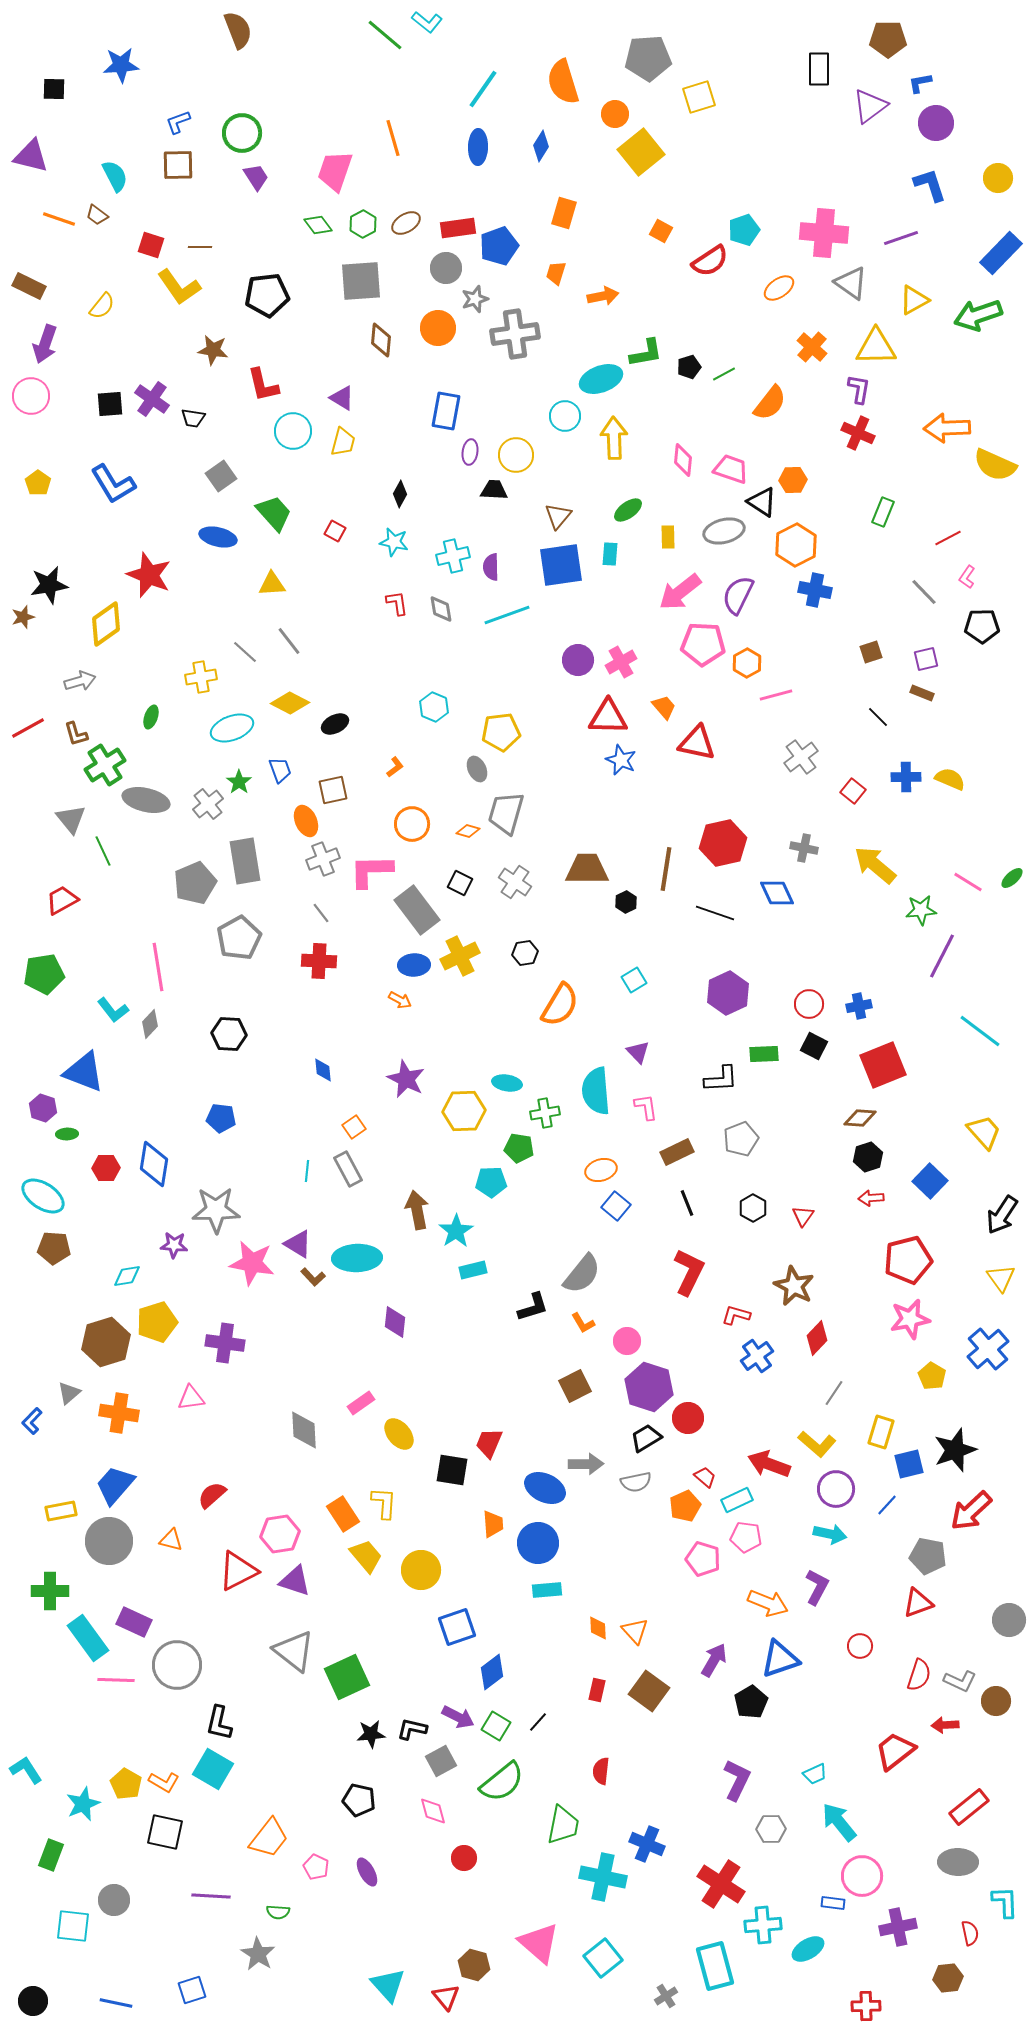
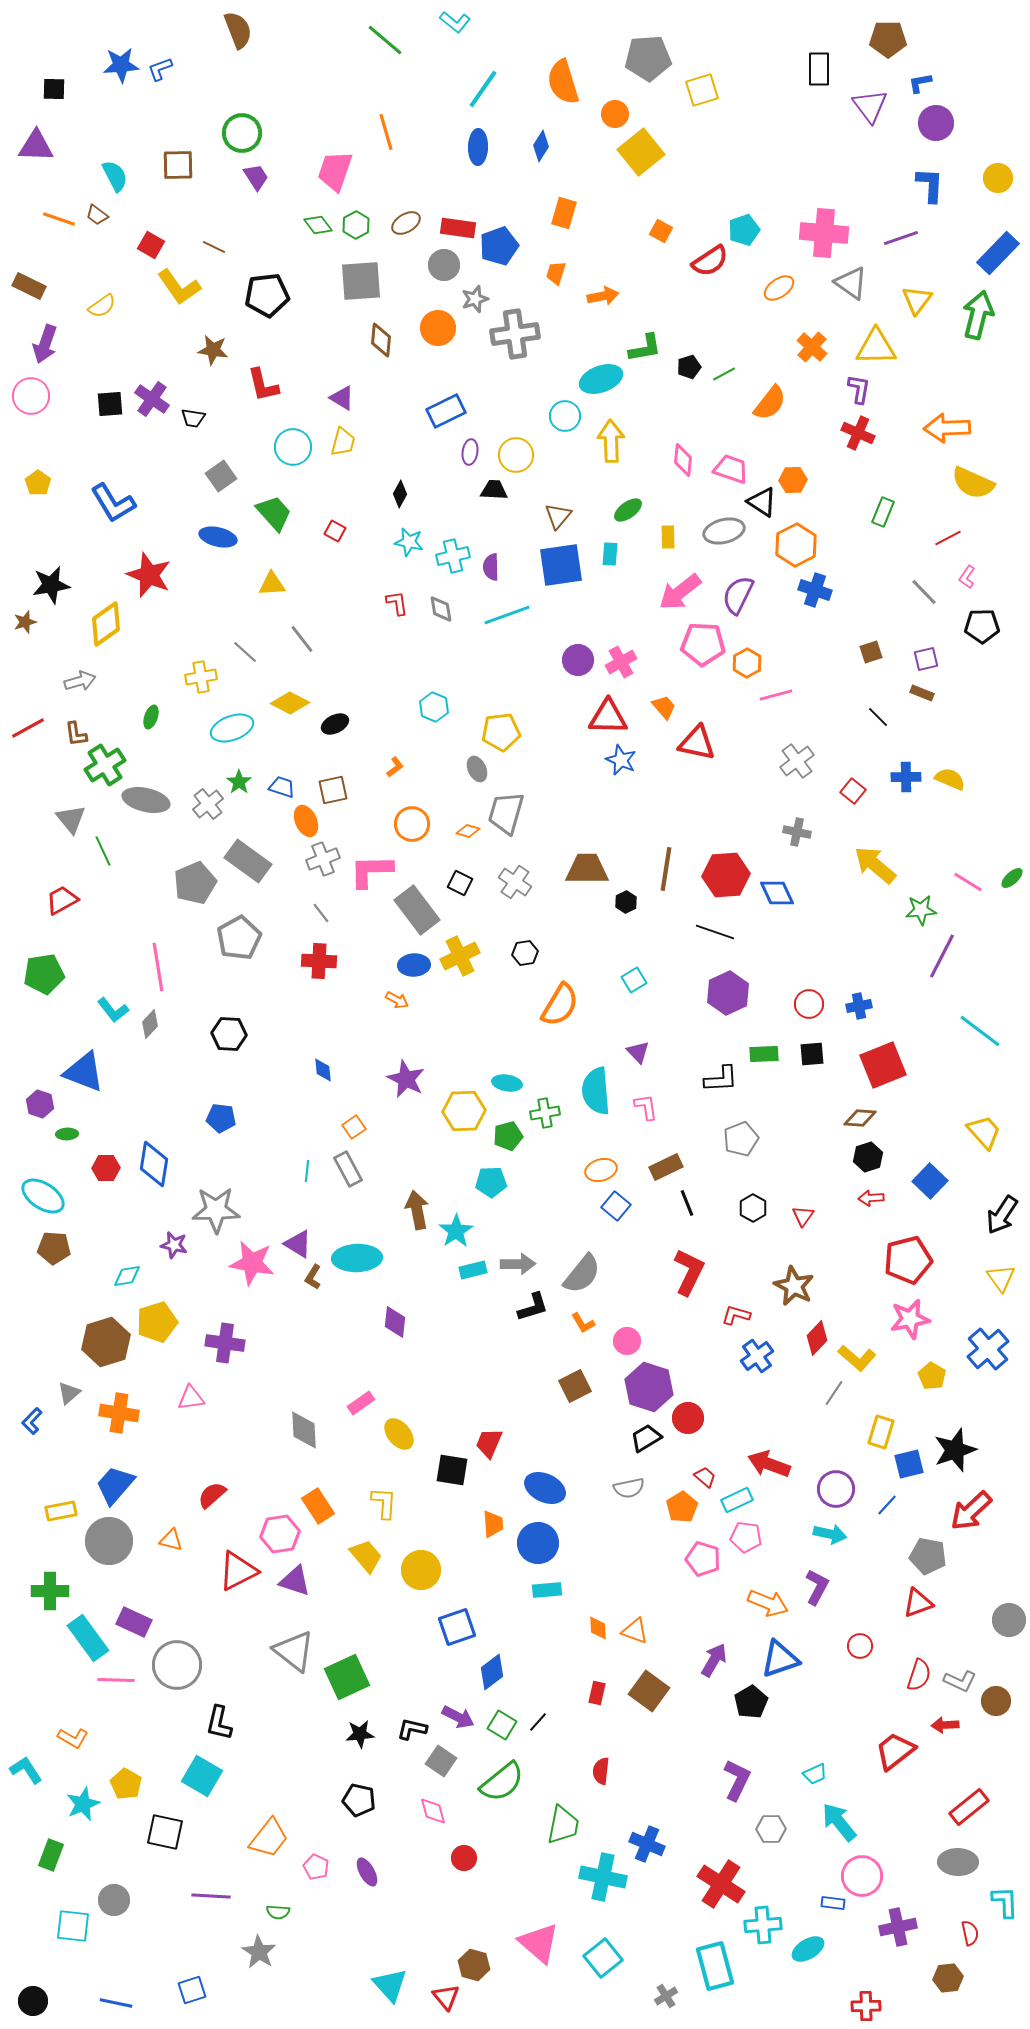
cyan L-shape at (427, 22): moved 28 px right
green line at (385, 35): moved 5 px down
yellow square at (699, 97): moved 3 px right, 7 px up
purple triangle at (870, 106): rotated 30 degrees counterclockwise
blue L-shape at (178, 122): moved 18 px left, 53 px up
orange line at (393, 138): moved 7 px left, 6 px up
purple triangle at (31, 156): moved 5 px right, 10 px up; rotated 12 degrees counterclockwise
blue L-shape at (930, 185): rotated 21 degrees clockwise
green hexagon at (363, 224): moved 7 px left, 1 px down
red rectangle at (458, 228): rotated 16 degrees clockwise
red square at (151, 245): rotated 12 degrees clockwise
brown line at (200, 247): moved 14 px right; rotated 25 degrees clockwise
blue rectangle at (1001, 253): moved 3 px left
gray circle at (446, 268): moved 2 px left, 3 px up
yellow triangle at (914, 300): moved 3 px right; rotated 24 degrees counterclockwise
yellow semicircle at (102, 306): rotated 16 degrees clockwise
green arrow at (978, 315): rotated 123 degrees clockwise
green L-shape at (646, 353): moved 1 px left, 5 px up
blue rectangle at (446, 411): rotated 54 degrees clockwise
cyan circle at (293, 431): moved 16 px down
yellow arrow at (614, 438): moved 3 px left, 3 px down
yellow semicircle at (995, 465): moved 22 px left, 18 px down
blue L-shape at (113, 484): moved 19 px down
cyan star at (394, 542): moved 15 px right
black star at (49, 585): moved 2 px right
blue cross at (815, 590): rotated 8 degrees clockwise
brown star at (23, 617): moved 2 px right, 5 px down
gray line at (289, 641): moved 13 px right, 2 px up
brown L-shape at (76, 734): rotated 8 degrees clockwise
gray cross at (801, 757): moved 4 px left, 4 px down
blue trapezoid at (280, 770): moved 2 px right, 17 px down; rotated 52 degrees counterclockwise
red hexagon at (723, 843): moved 3 px right, 32 px down; rotated 9 degrees clockwise
gray cross at (804, 848): moved 7 px left, 16 px up
gray rectangle at (245, 861): moved 3 px right; rotated 45 degrees counterclockwise
black line at (715, 913): moved 19 px down
orange arrow at (400, 1000): moved 3 px left
black square at (814, 1046): moved 2 px left, 8 px down; rotated 32 degrees counterclockwise
purple hexagon at (43, 1108): moved 3 px left, 4 px up
green pentagon at (519, 1148): moved 11 px left, 12 px up; rotated 24 degrees counterclockwise
brown rectangle at (677, 1152): moved 11 px left, 15 px down
purple star at (174, 1245): rotated 8 degrees clockwise
brown L-shape at (313, 1277): rotated 75 degrees clockwise
yellow L-shape at (817, 1444): moved 40 px right, 86 px up
gray arrow at (586, 1464): moved 68 px left, 200 px up
gray semicircle at (636, 1482): moved 7 px left, 6 px down
orange pentagon at (685, 1506): moved 3 px left, 1 px down; rotated 8 degrees counterclockwise
orange rectangle at (343, 1514): moved 25 px left, 8 px up
orange triangle at (635, 1631): rotated 28 degrees counterclockwise
red rectangle at (597, 1690): moved 3 px down
green square at (496, 1726): moved 6 px right, 1 px up
black star at (371, 1734): moved 11 px left
gray square at (441, 1761): rotated 28 degrees counterclockwise
cyan square at (213, 1769): moved 11 px left, 7 px down
orange L-shape at (164, 1782): moved 91 px left, 44 px up
gray star at (258, 1954): moved 1 px right, 2 px up
cyan triangle at (388, 1985): moved 2 px right
